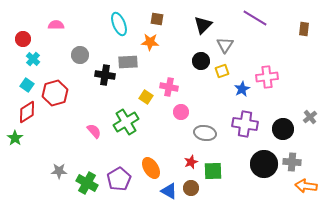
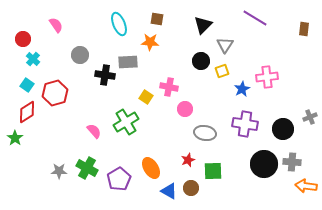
pink semicircle at (56, 25): rotated 56 degrees clockwise
pink circle at (181, 112): moved 4 px right, 3 px up
gray cross at (310, 117): rotated 16 degrees clockwise
red star at (191, 162): moved 3 px left, 2 px up
green cross at (87, 183): moved 15 px up
